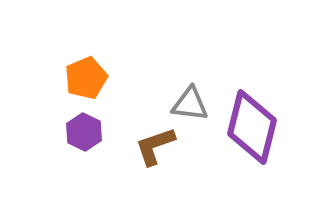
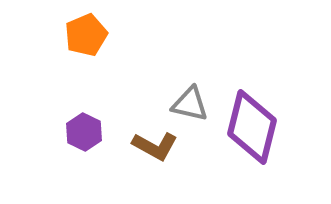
orange pentagon: moved 43 px up
gray triangle: rotated 6 degrees clockwise
brown L-shape: rotated 132 degrees counterclockwise
